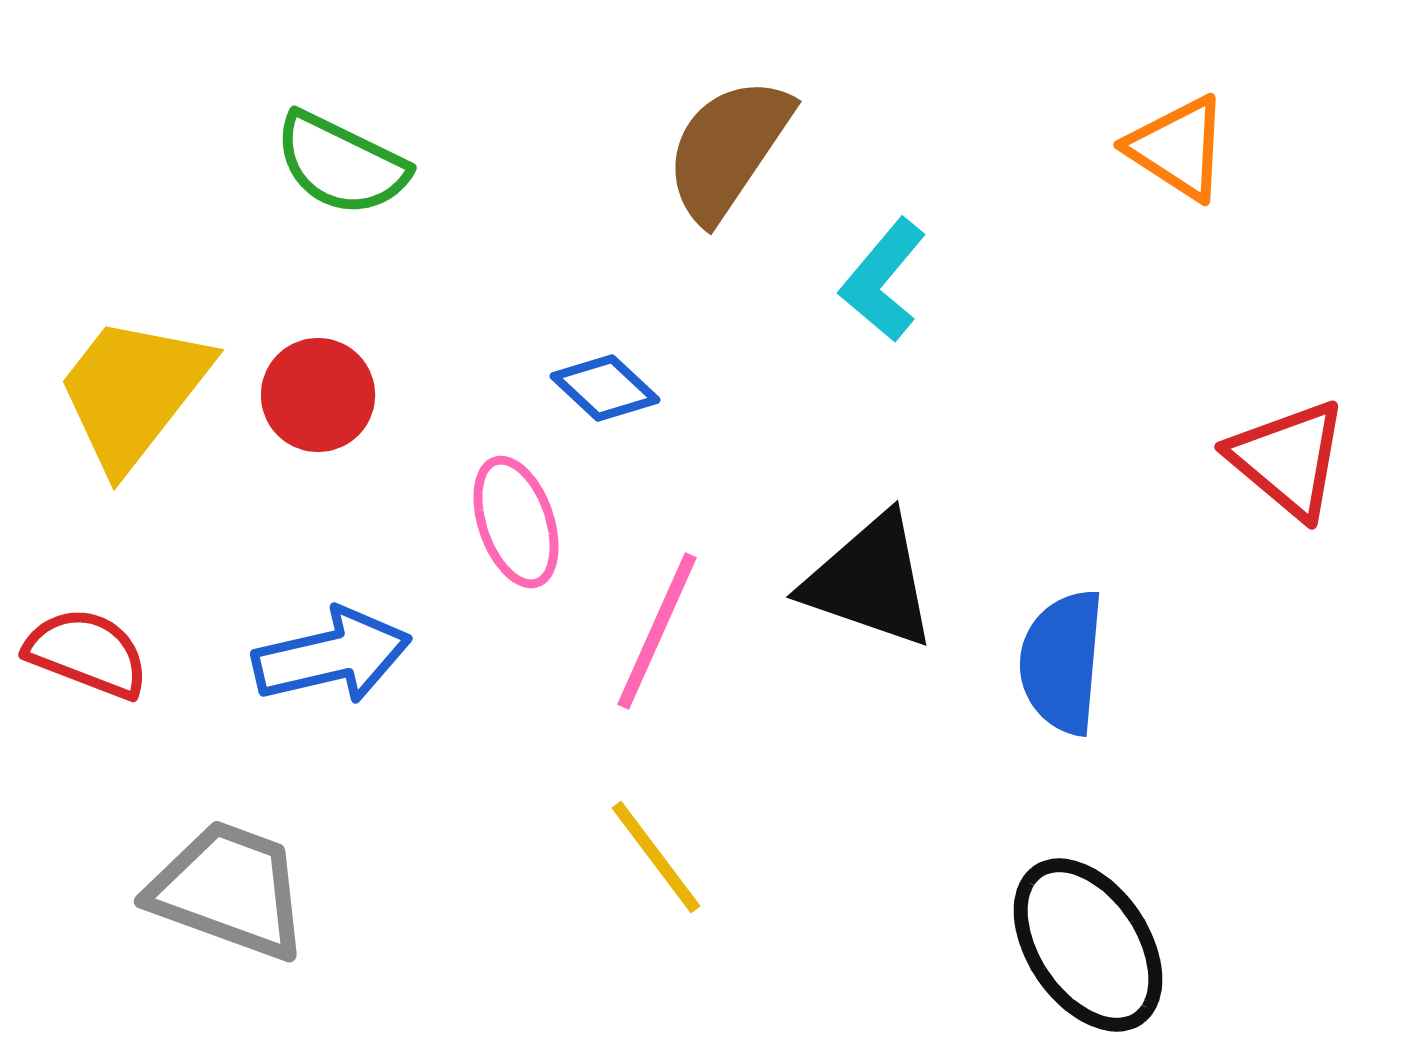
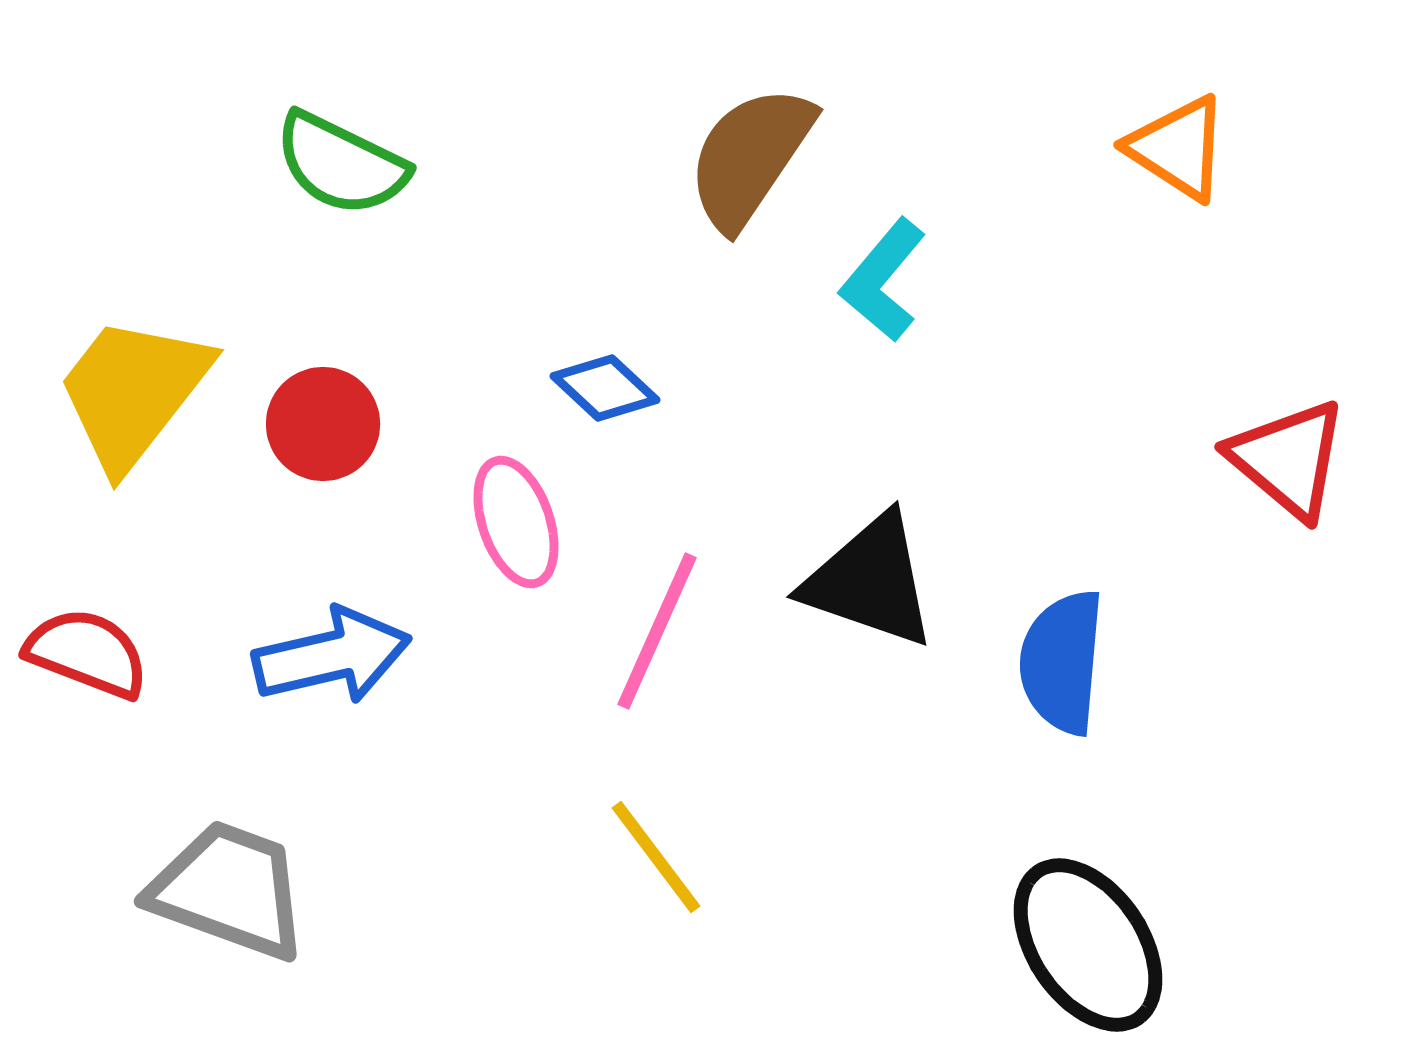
brown semicircle: moved 22 px right, 8 px down
red circle: moved 5 px right, 29 px down
